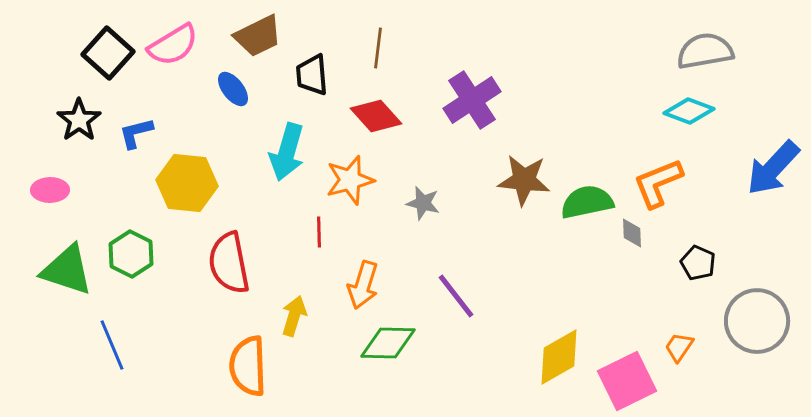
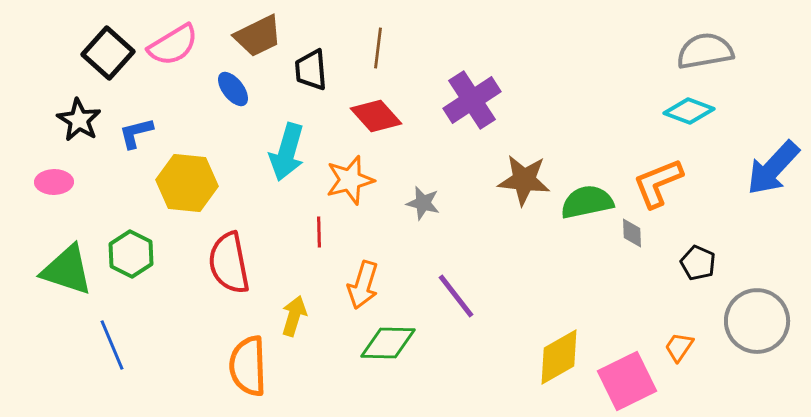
black trapezoid: moved 1 px left, 5 px up
black star: rotated 6 degrees counterclockwise
pink ellipse: moved 4 px right, 8 px up
